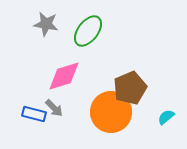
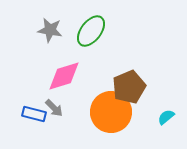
gray star: moved 4 px right, 6 px down
green ellipse: moved 3 px right
brown pentagon: moved 1 px left, 1 px up
